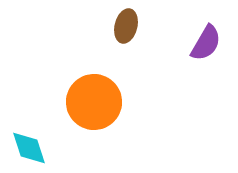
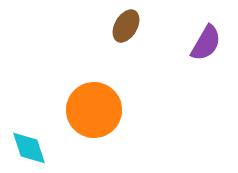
brown ellipse: rotated 16 degrees clockwise
orange circle: moved 8 px down
